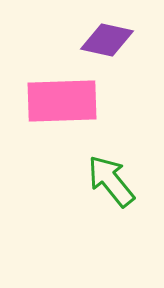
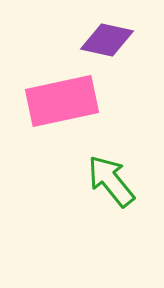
pink rectangle: rotated 10 degrees counterclockwise
